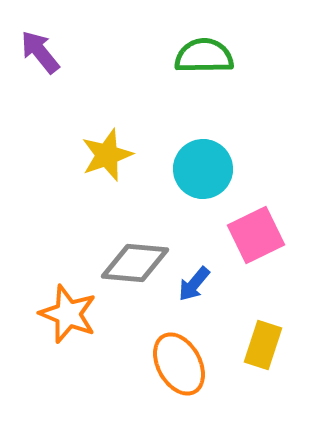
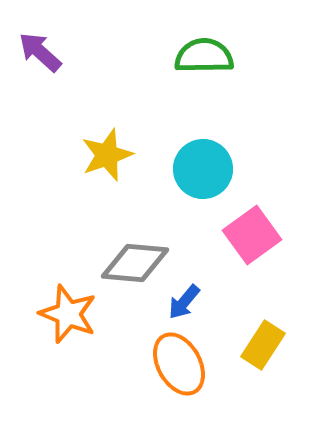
purple arrow: rotated 9 degrees counterclockwise
pink square: moved 4 px left; rotated 10 degrees counterclockwise
blue arrow: moved 10 px left, 18 px down
yellow rectangle: rotated 15 degrees clockwise
